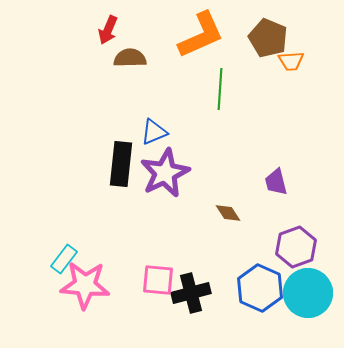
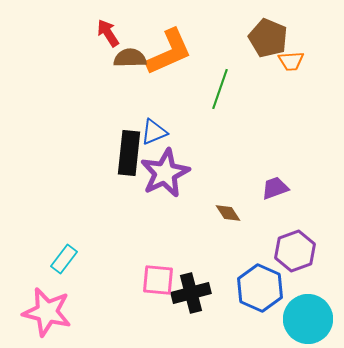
red arrow: moved 3 px down; rotated 124 degrees clockwise
orange L-shape: moved 32 px left, 17 px down
green line: rotated 15 degrees clockwise
black rectangle: moved 8 px right, 11 px up
purple trapezoid: moved 1 px left, 6 px down; rotated 84 degrees clockwise
purple hexagon: moved 1 px left, 4 px down
pink star: moved 38 px left, 27 px down; rotated 9 degrees clockwise
cyan circle: moved 26 px down
